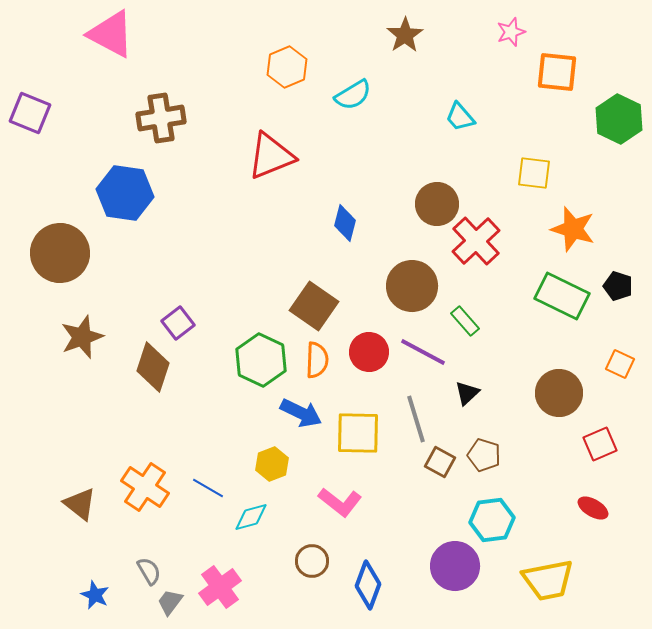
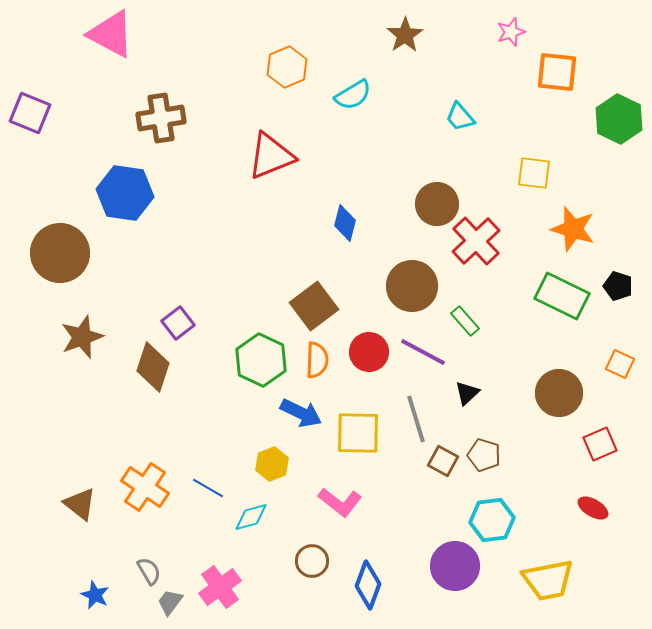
brown square at (314, 306): rotated 18 degrees clockwise
brown square at (440, 462): moved 3 px right, 1 px up
